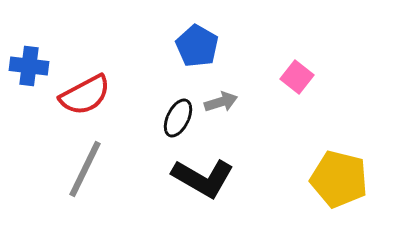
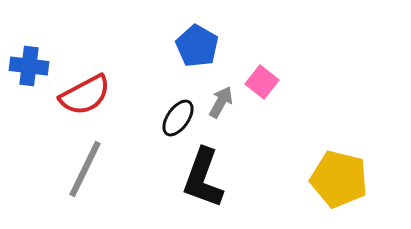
pink square: moved 35 px left, 5 px down
gray arrow: rotated 44 degrees counterclockwise
black ellipse: rotated 9 degrees clockwise
black L-shape: rotated 80 degrees clockwise
